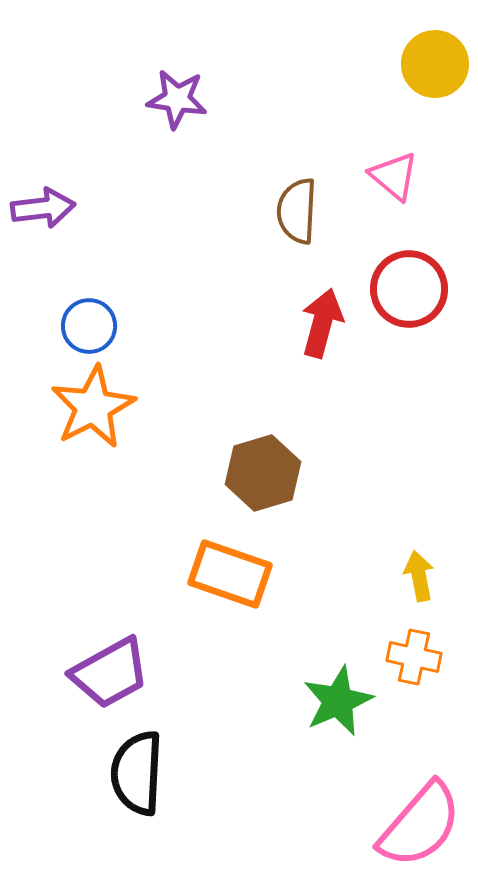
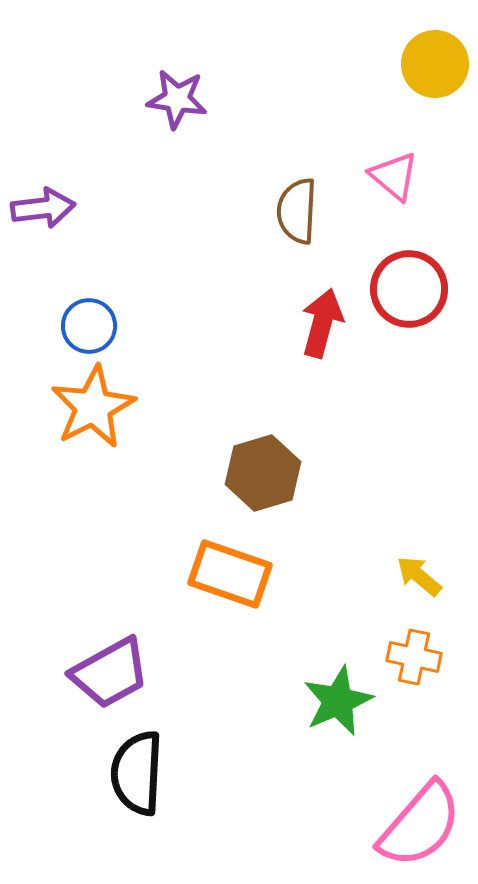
yellow arrow: rotated 39 degrees counterclockwise
